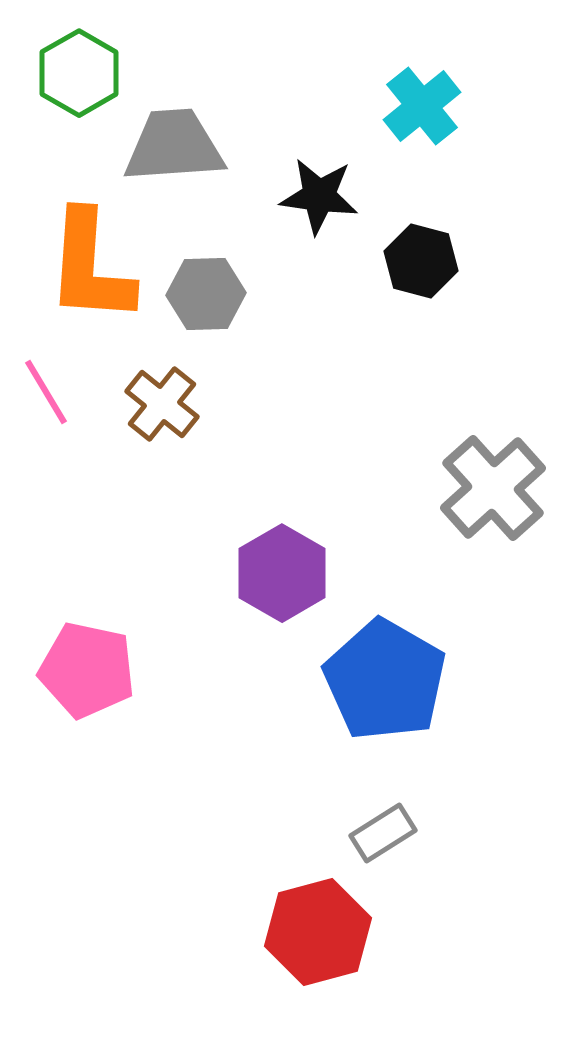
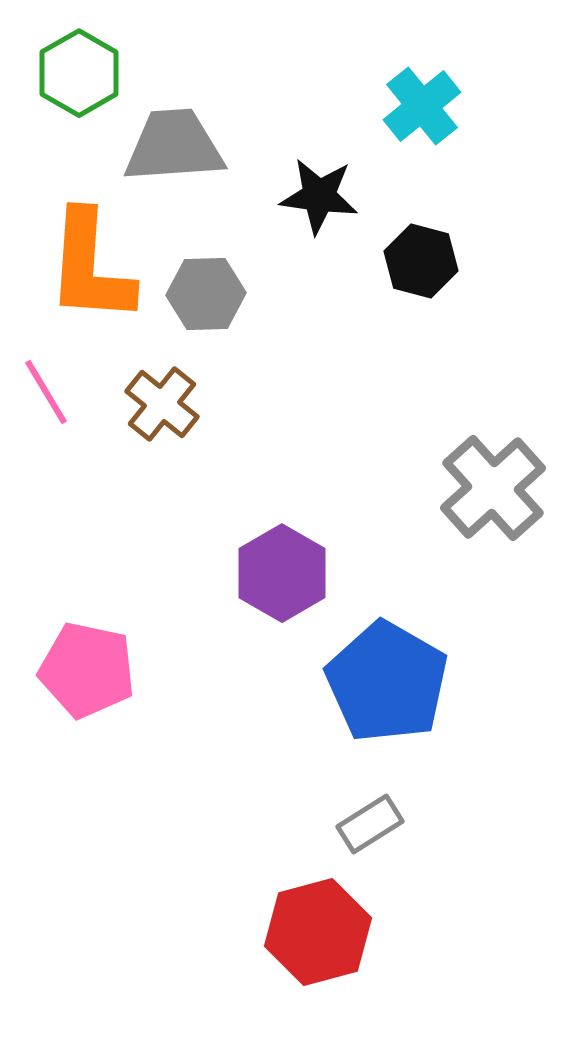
blue pentagon: moved 2 px right, 2 px down
gray rectangle: moved 13 px left, 9 px up
